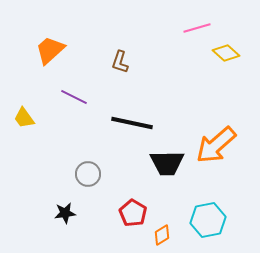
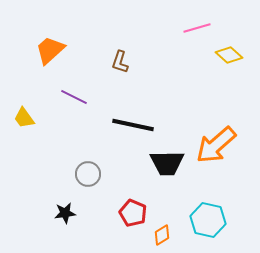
yellow diamond: moved 3 px right, 2 px down
black line: moved 1 px right, 2 px down
red pentagon: rotated 8 degrees counterclockwise
cyan hexagon: rotated 24 degrees clockwise
